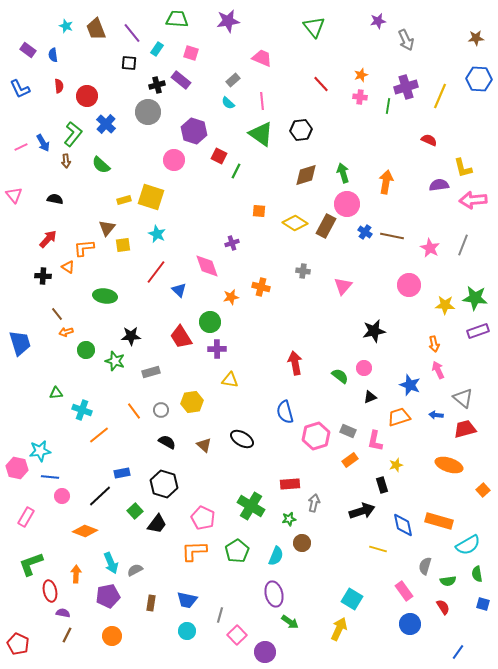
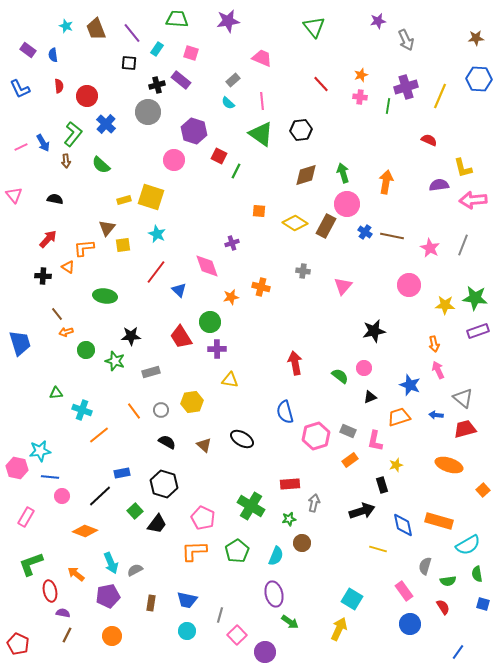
orange arrow at (76, 574): rotated 54 degrees counterclockwise
